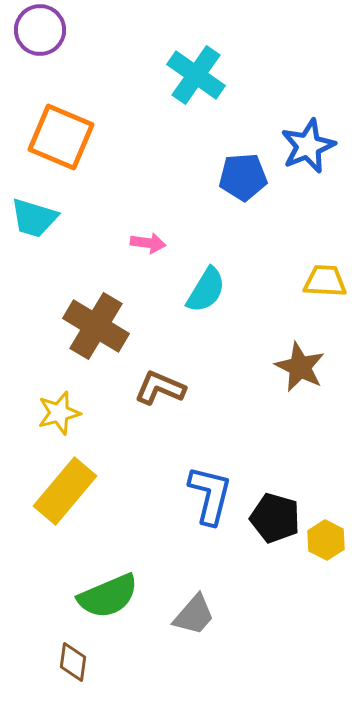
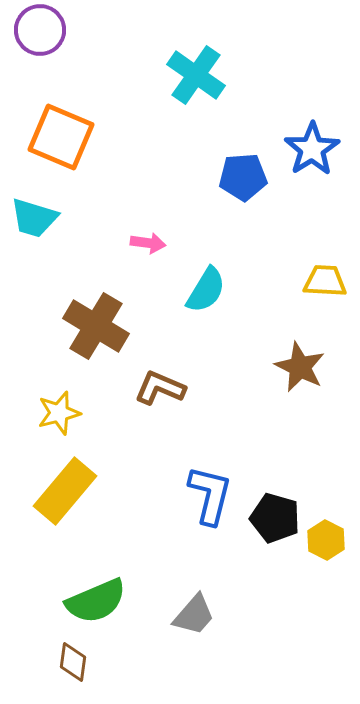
blue star: moved 4 px right, 3 px down; rotated 10 degrees counterclockwise
green semicircle: moved 12 px left, 5 px down
